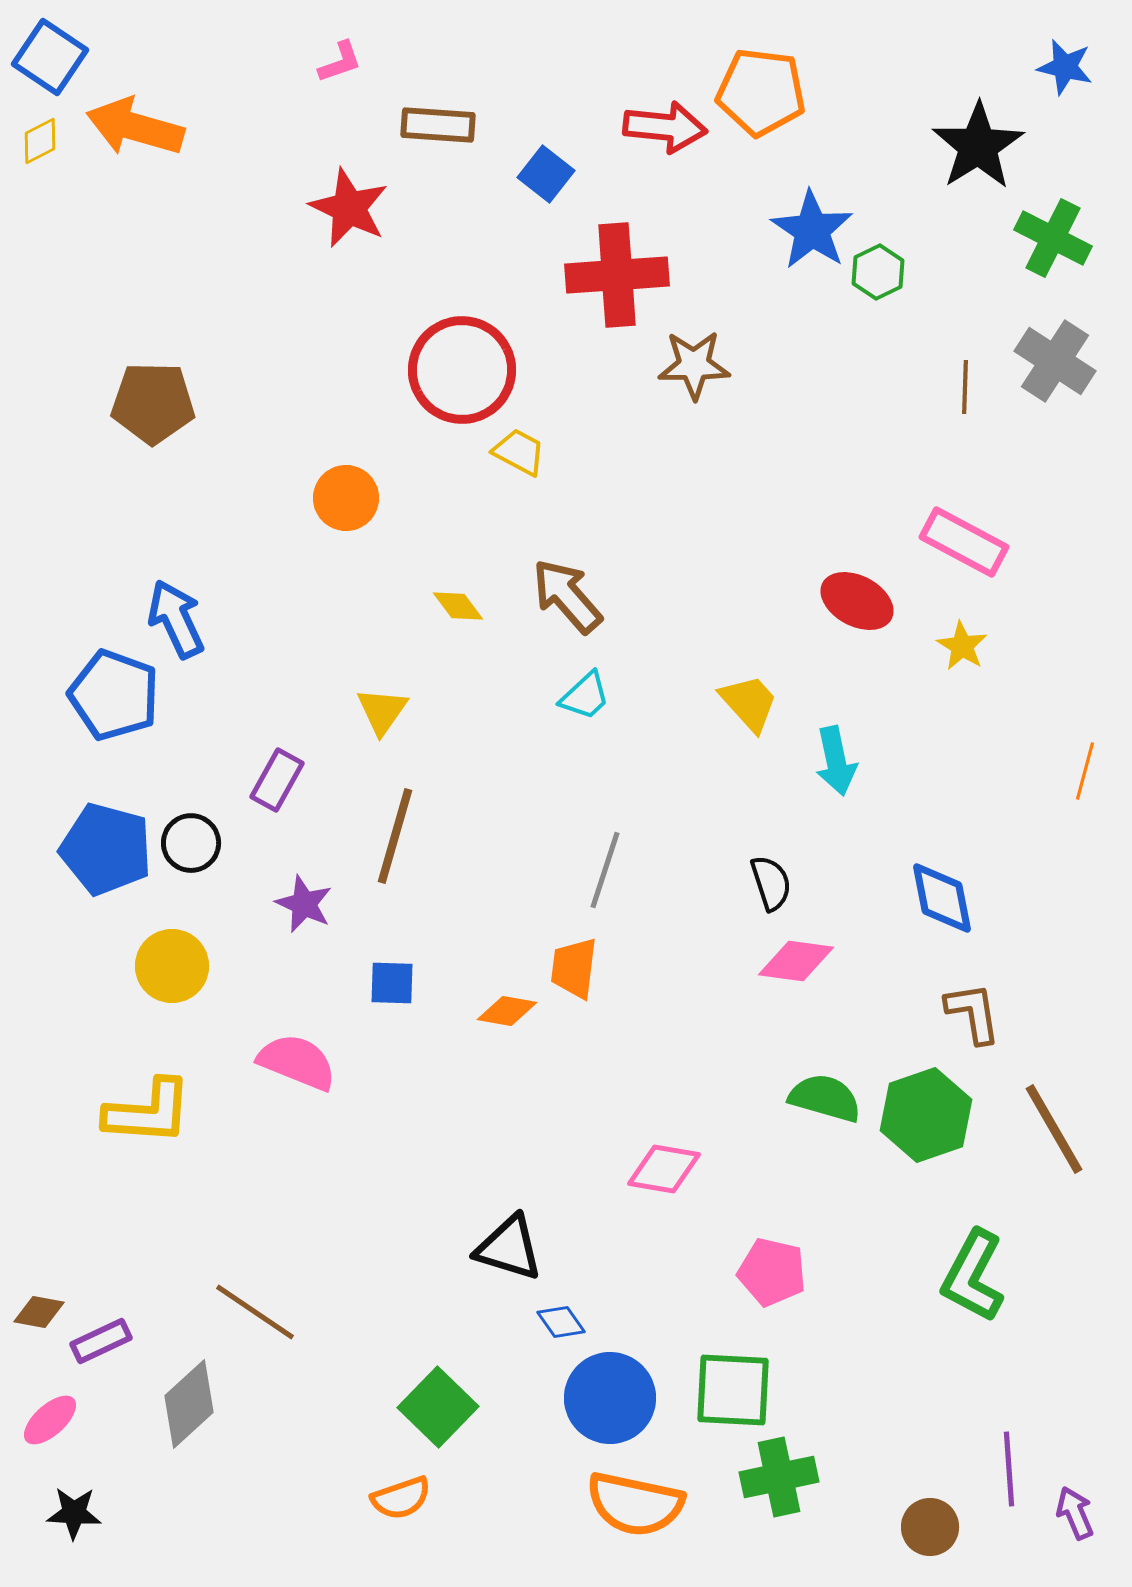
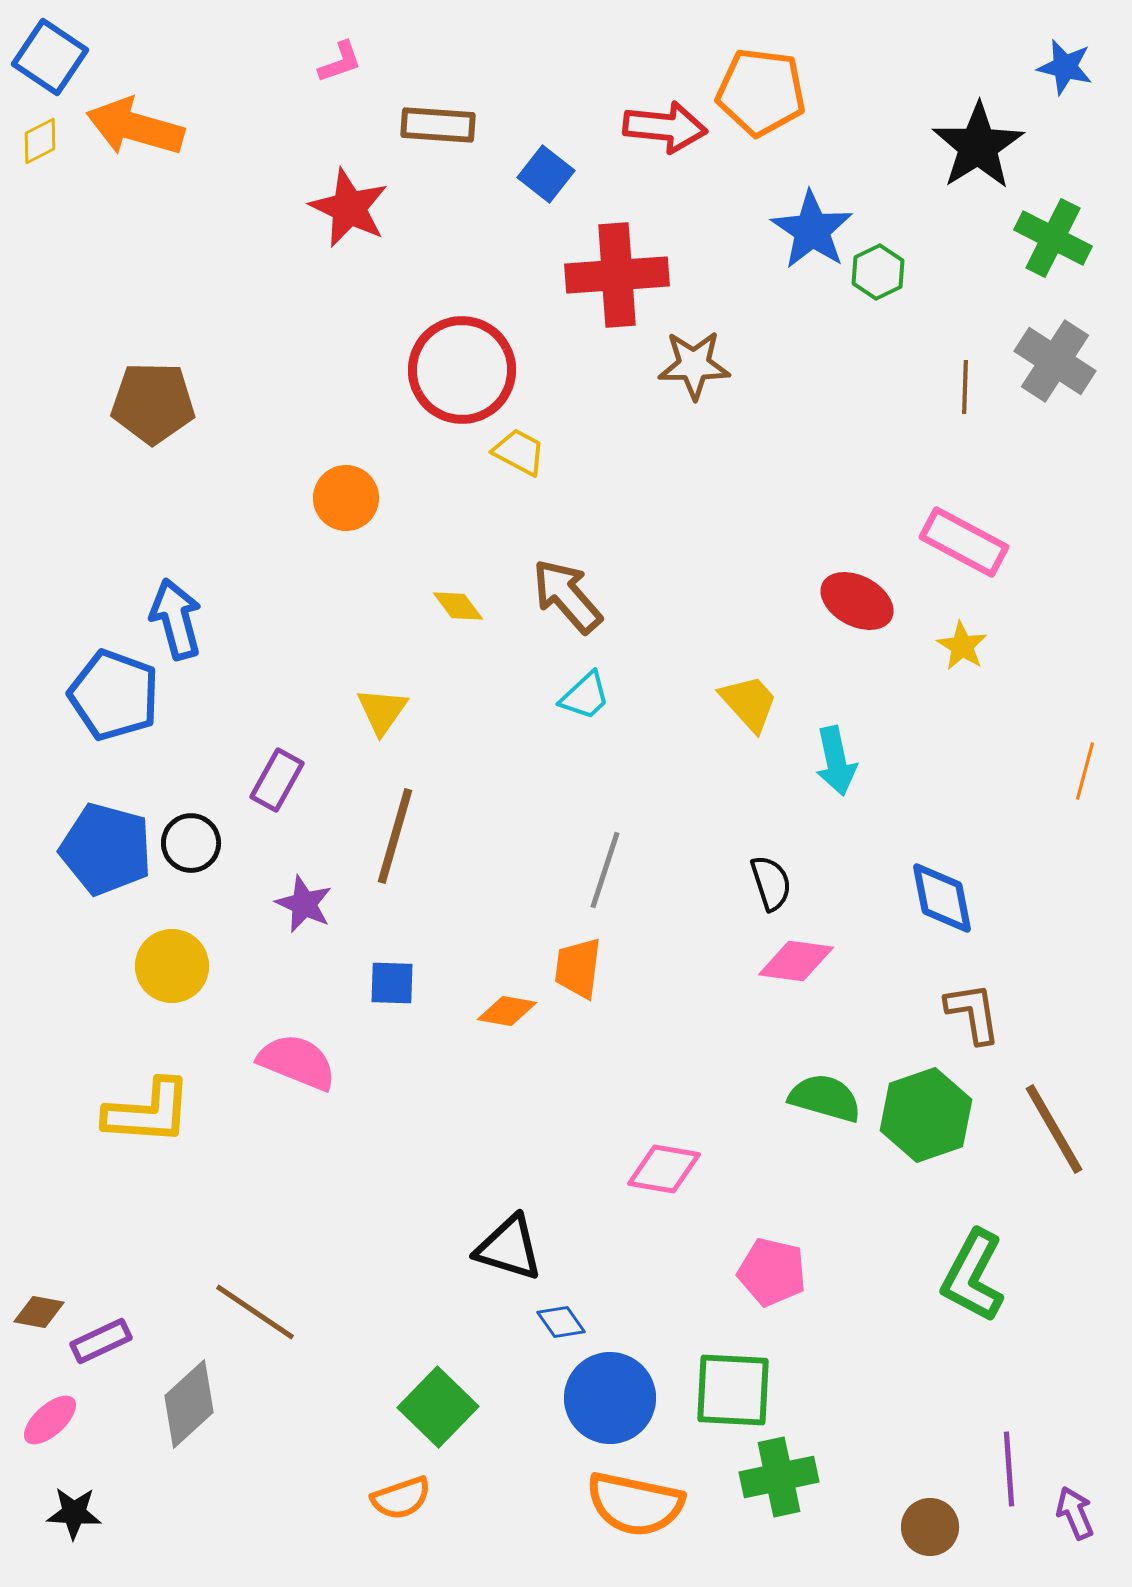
blue arrow at (176, 619): rotated 10 degrees clockwise
orange trapezoid at (574, 968): moved 4 px right
